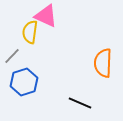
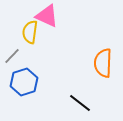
pink triangle: moved 1 px right
black line: rotated 15 degrees clockwise
